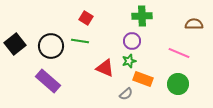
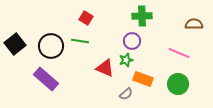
green star: moved 3 px left, 1 px up
purple rectangle: moved 2 px left, 2 px up
